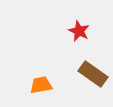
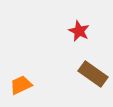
orange trapezoid: moved 20 px left; rotated 15 degrees counterclockwise
